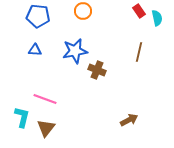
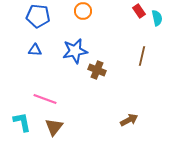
brown line: moved 3 px right, 4 px down
cyan L-shape: moved 5 px down; rotated 25 degrees counterclockwise
brown triangle: moved 8 px right, 1 px up
